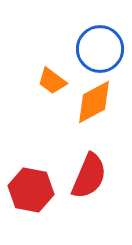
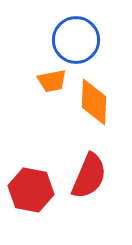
blue circle: moved 24 px left, 9 px up
orange trapezoid: rotated 48 degrees counterclockwise
orange diamond: rotated 60 degrees counterclockwise
